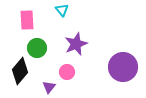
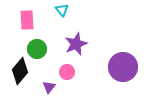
green circle: moved 1 px down
